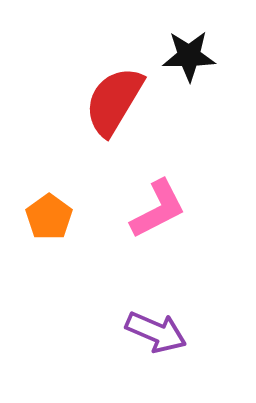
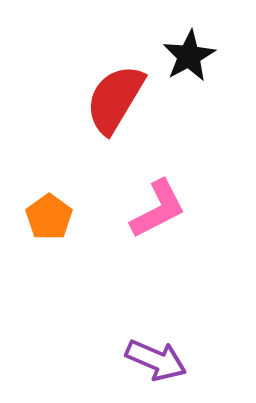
black star: rotated 28 degrees counterclockwise
red semicircle: moved 1 px right, 2 px up
purple arrow: moved 28 px down
